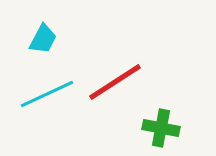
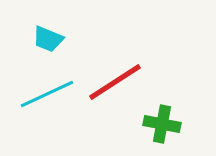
cyan trapezoid: moved 5 px right; rotated 84 degrees clockwise
green cross: moved 1 px right, 4 px up
